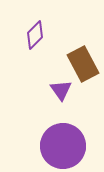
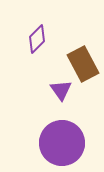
purple diamond: moved 2 px right, 4 px down
purple circle: moved 1 px left, 3 px up
